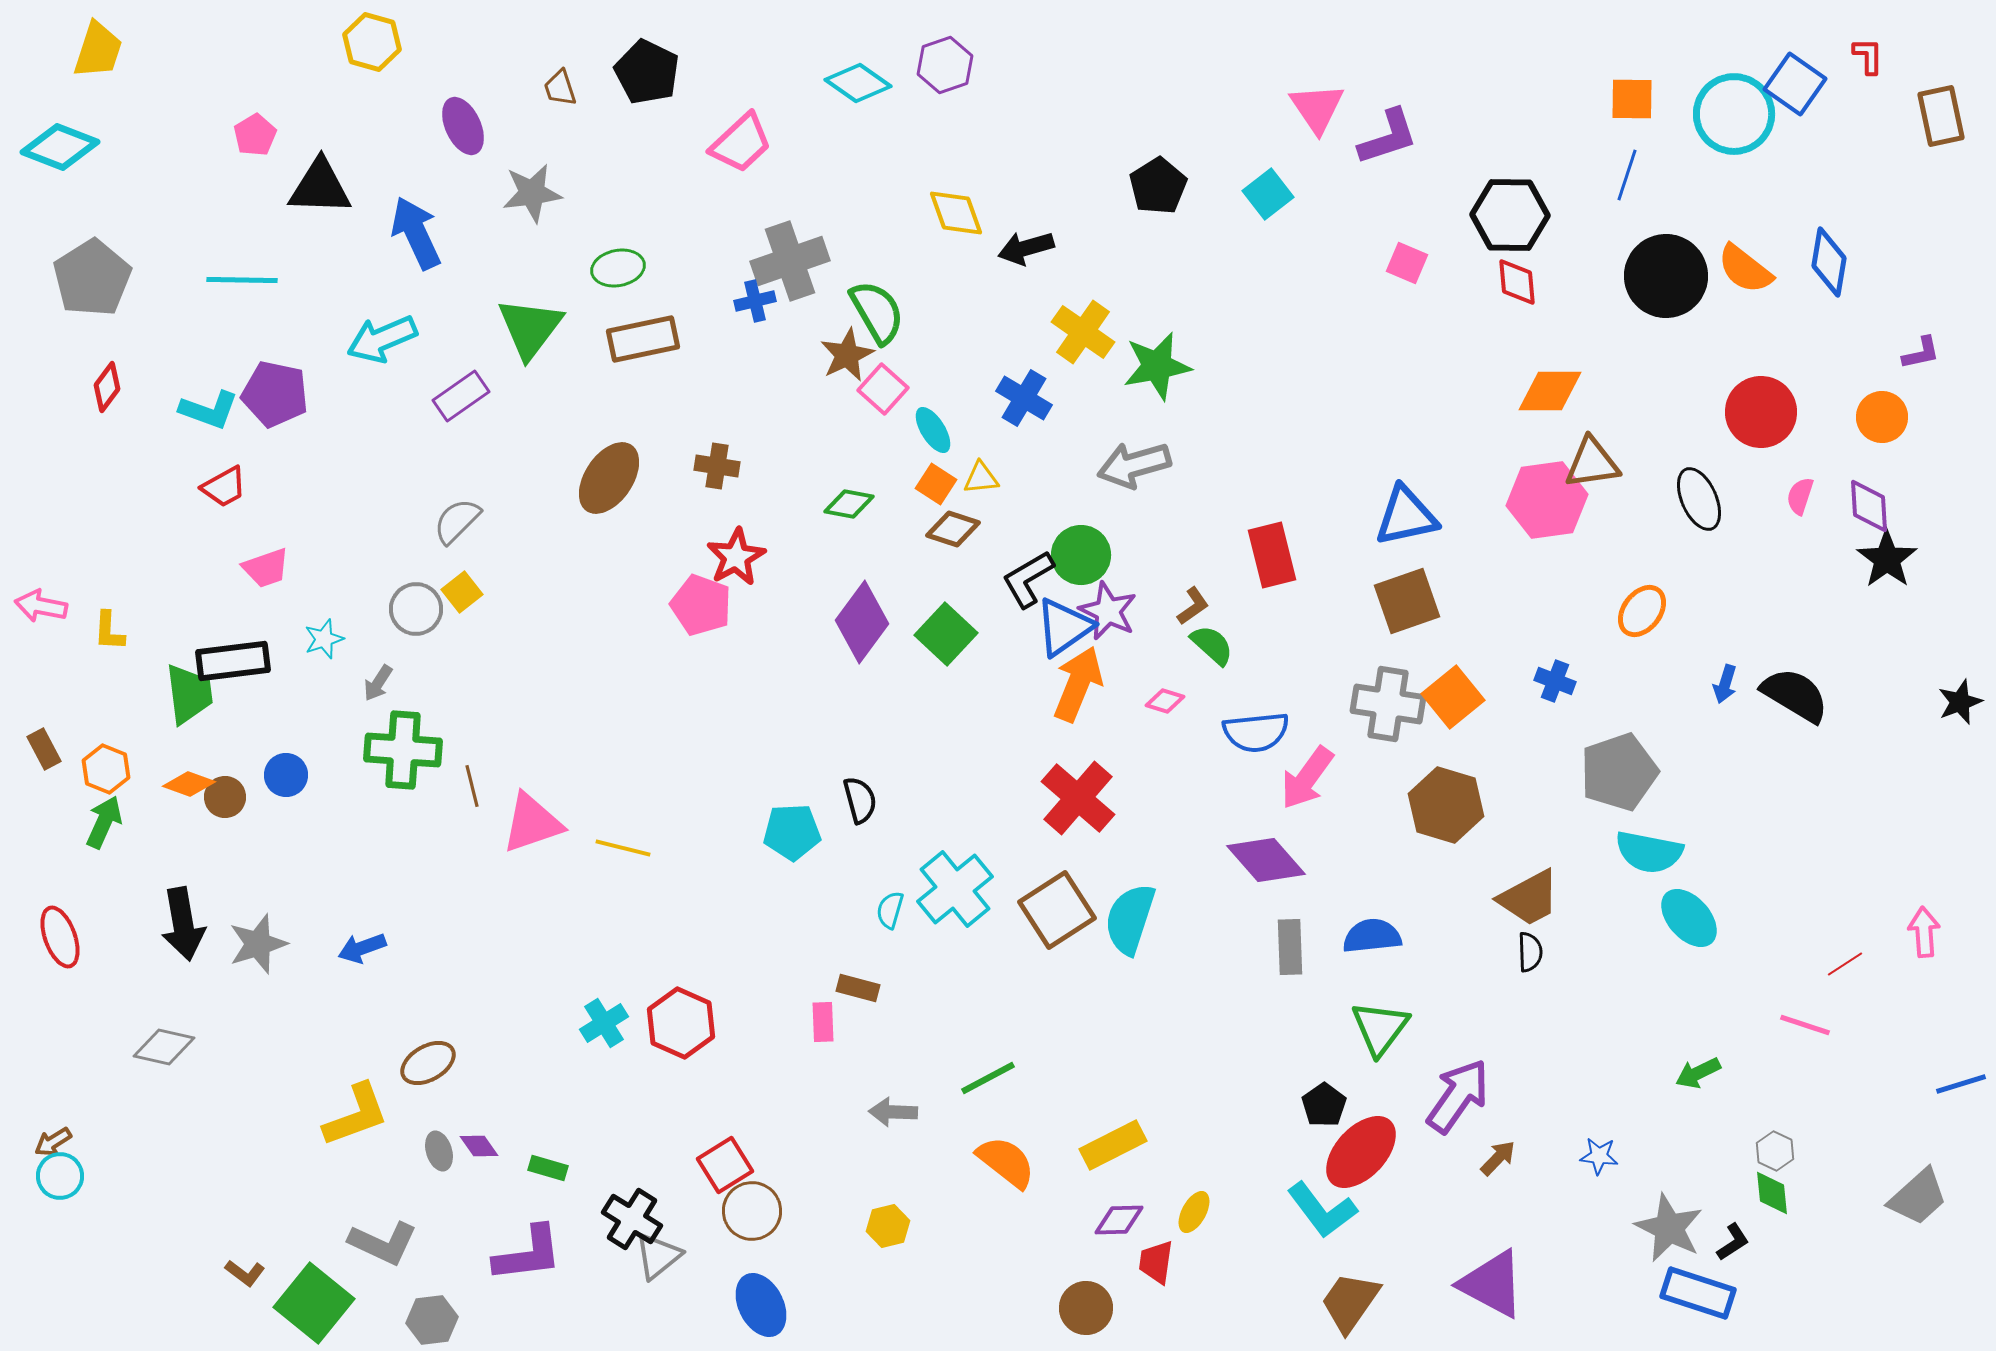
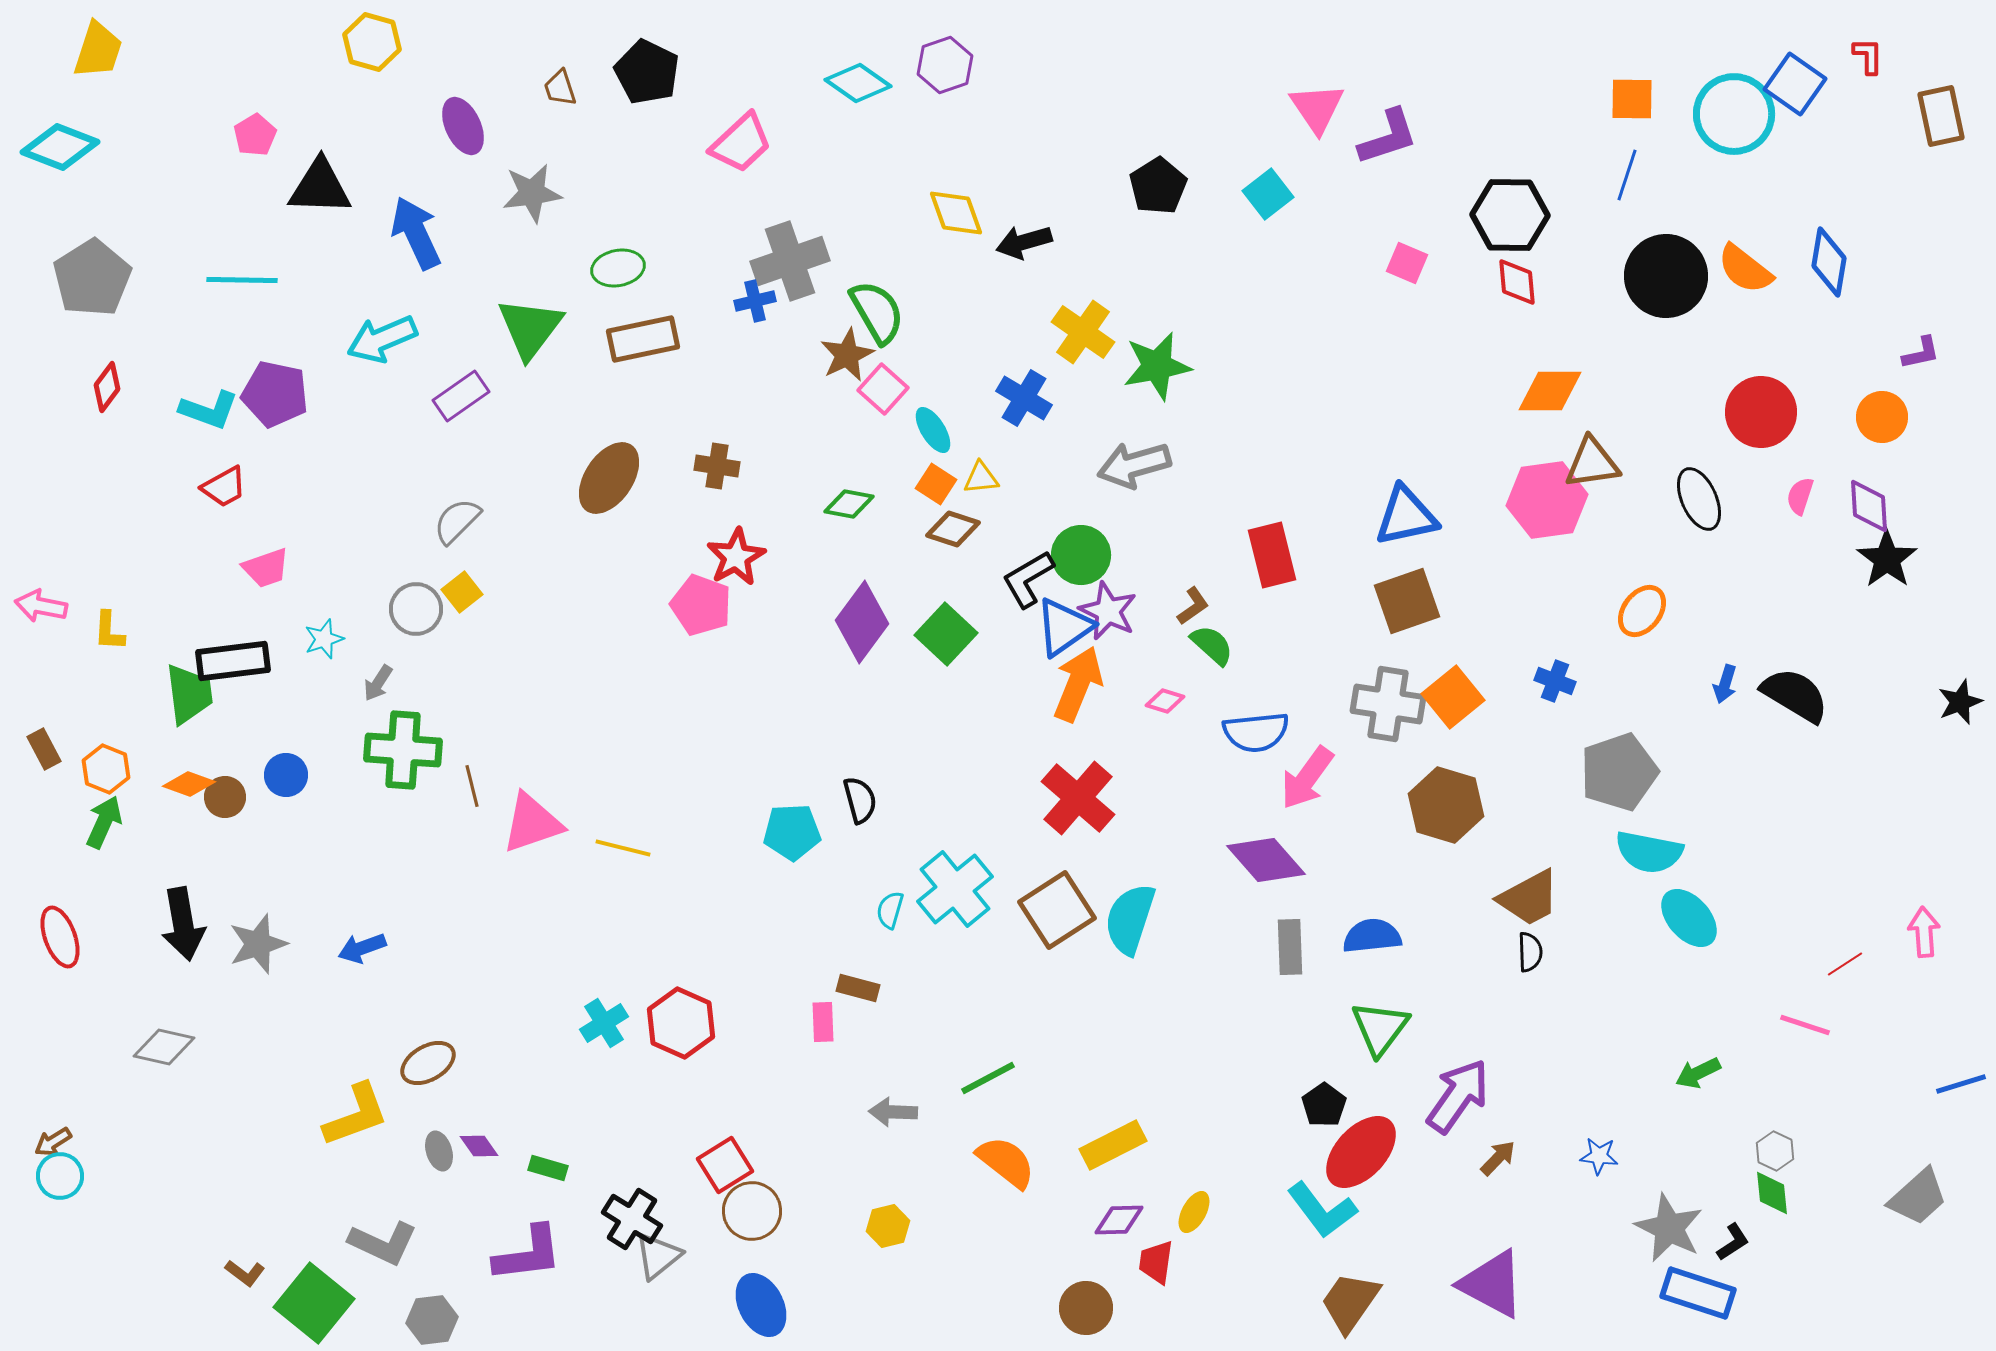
black arrow at (1026, 248): moved 2 px left, 6 px up
